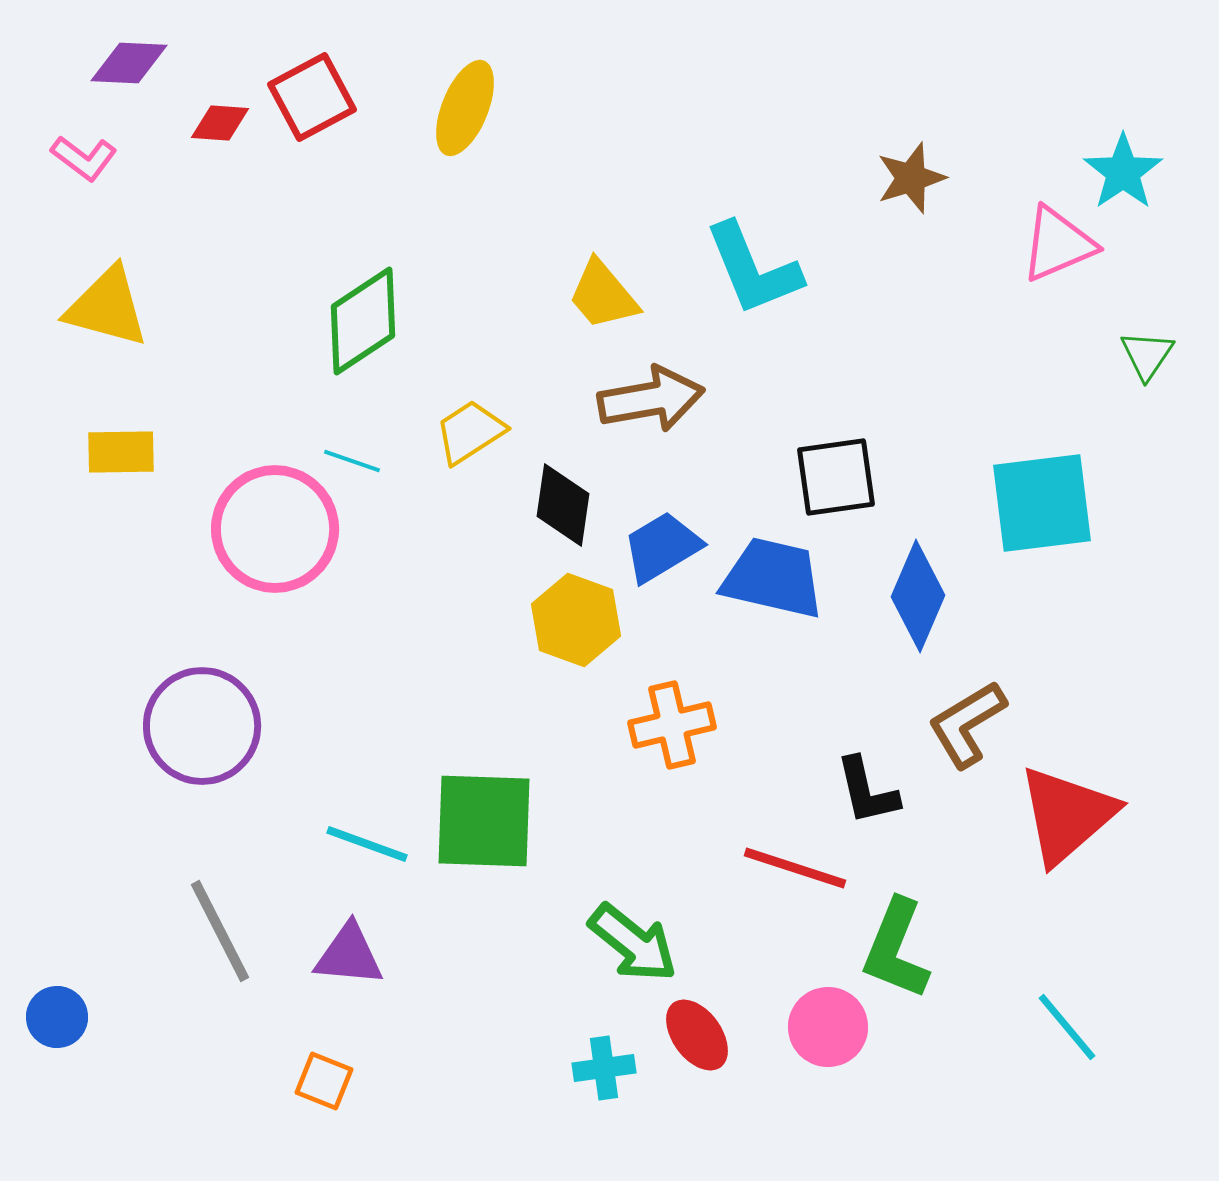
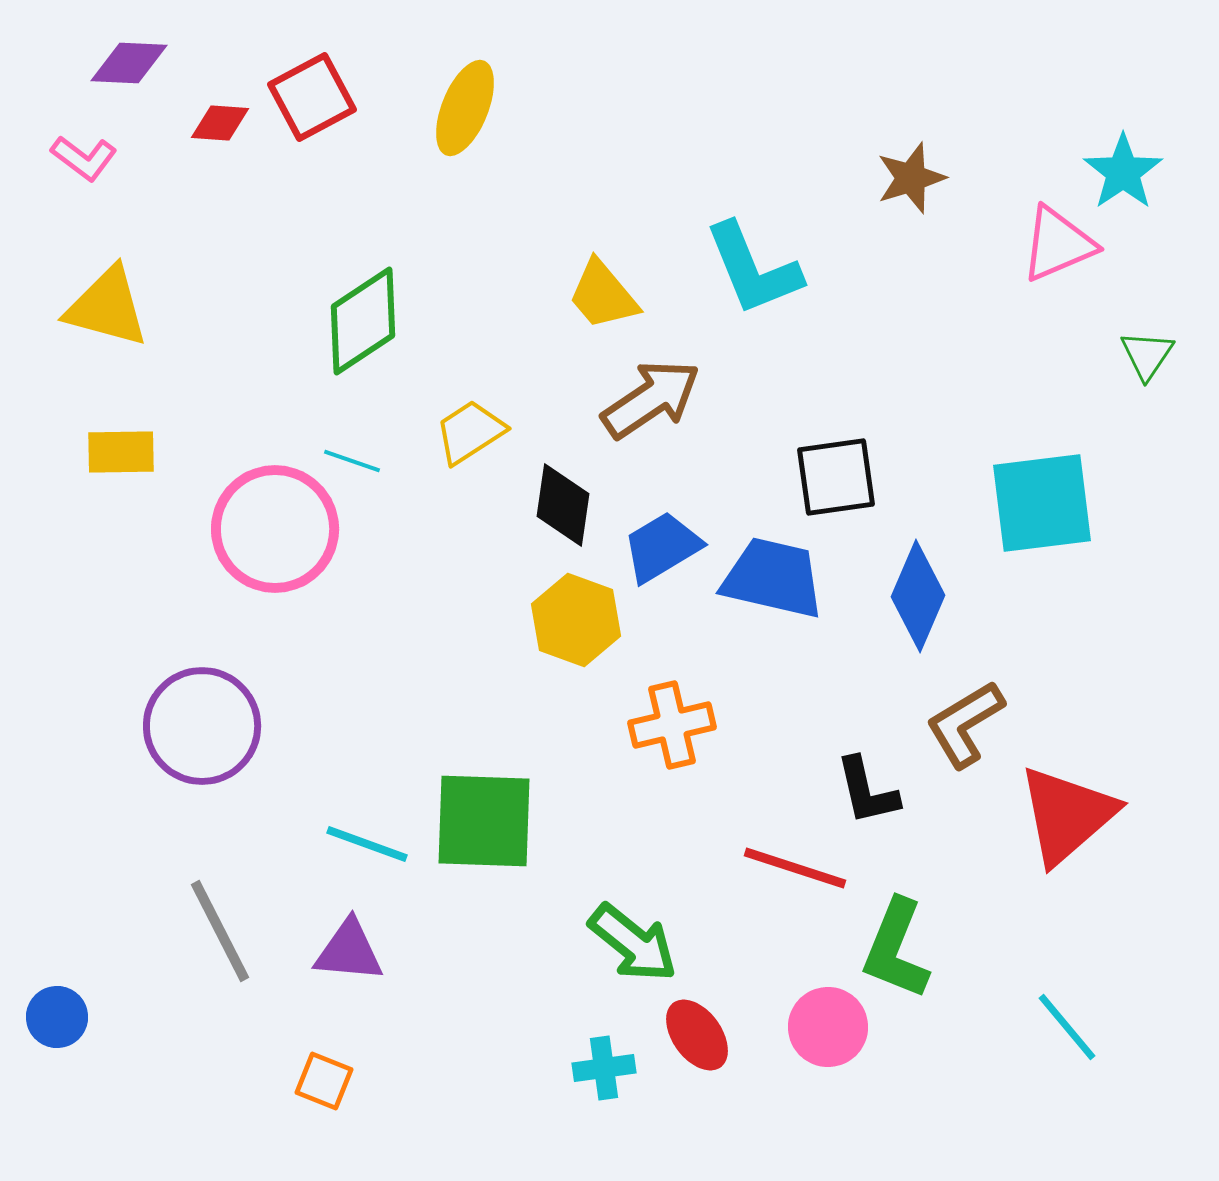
brown arrow at (651, 399): rotated 24 degrees counterclockwise
brown L-shape at (967, 724): moved 2 px left
purple triangle at (349, 955): moved 4 px up
